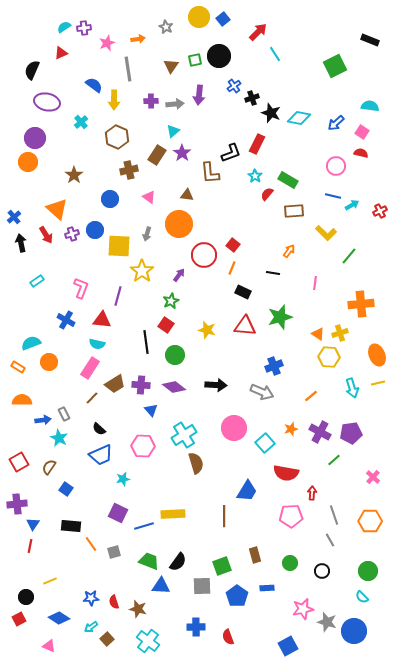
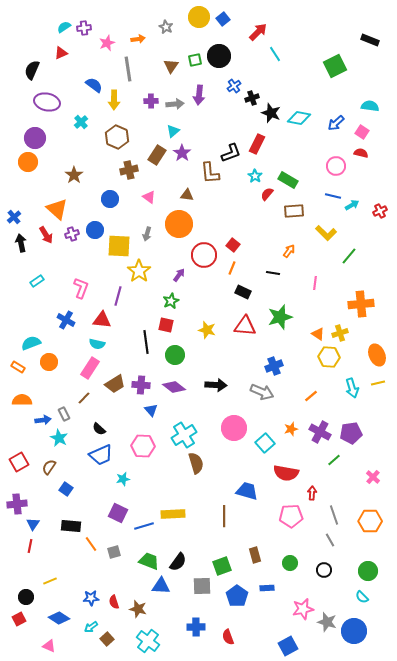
yellow star at (142, 271): moved 3 px left
red square at (166, 325): rotated 21 degrees counterclockwise
brown line at (92, 398): moved 8 px left
blue trapezoid at (247, 491): rotated 105 degrees counterclockwise
black circle at (322, 571): moved 2 px right, 1 px up
